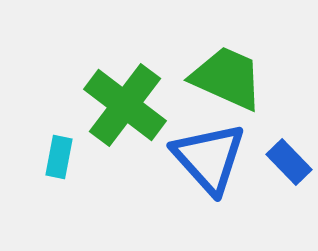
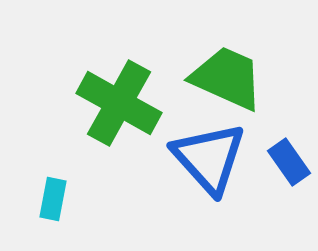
green cross: moved 6 px left, 2 px up; rotated 8 degrees counterclockwise
cyan rectangle: moved 6 px left, 42 px down
blue rectangle: rotated 9 degrees clockwise
